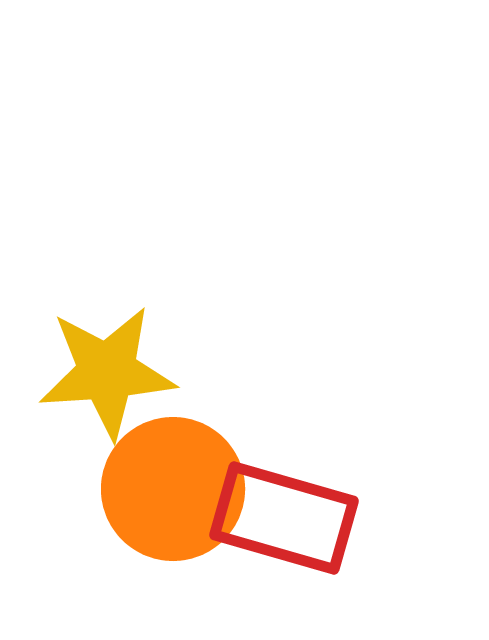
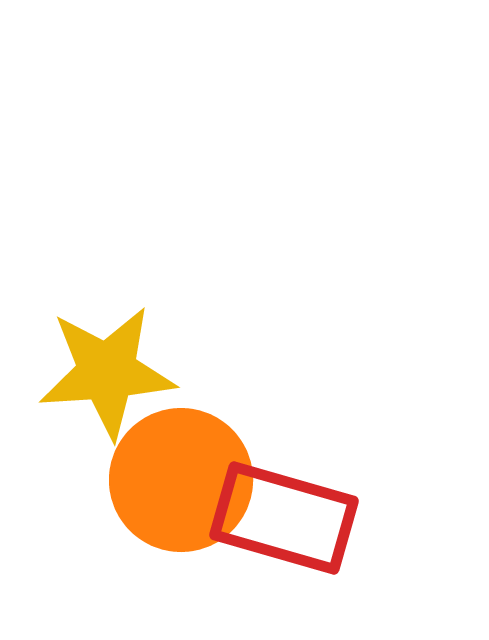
orange circle: moved 8 px right, 9 px up
